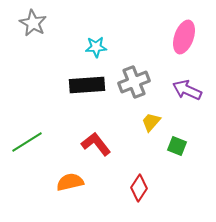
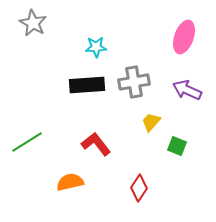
gray cross: rotated 12 degrees clockwise
